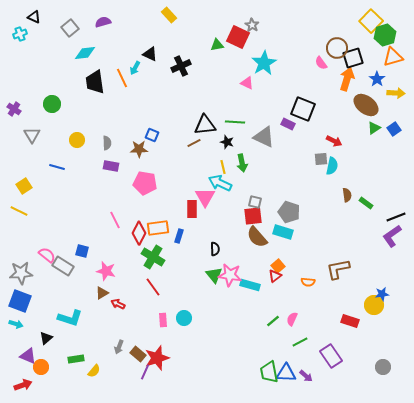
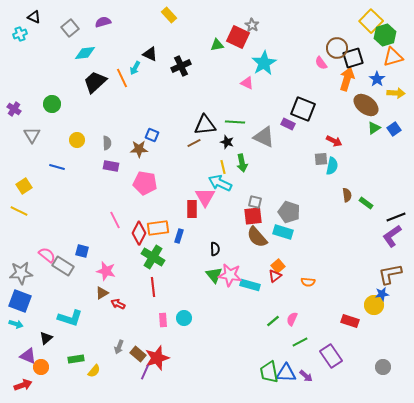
black trapezoid at (95, 82): rotated 55 degrees clockwise
brown L-shape at (338, 269): moved 52 px right, 5 px down
red line at (153, 287): rotated 30 degrees clockwise
